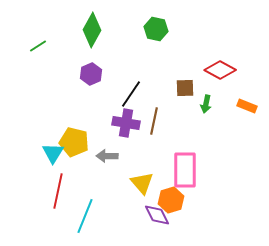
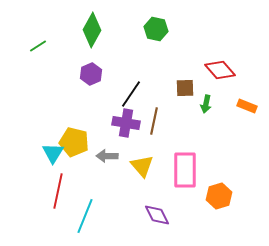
red diamond: rotated 20 degrees clockwise
yellow triangle: moved 17 px up
orange hexagon: moved 48 px right, 4 px up
